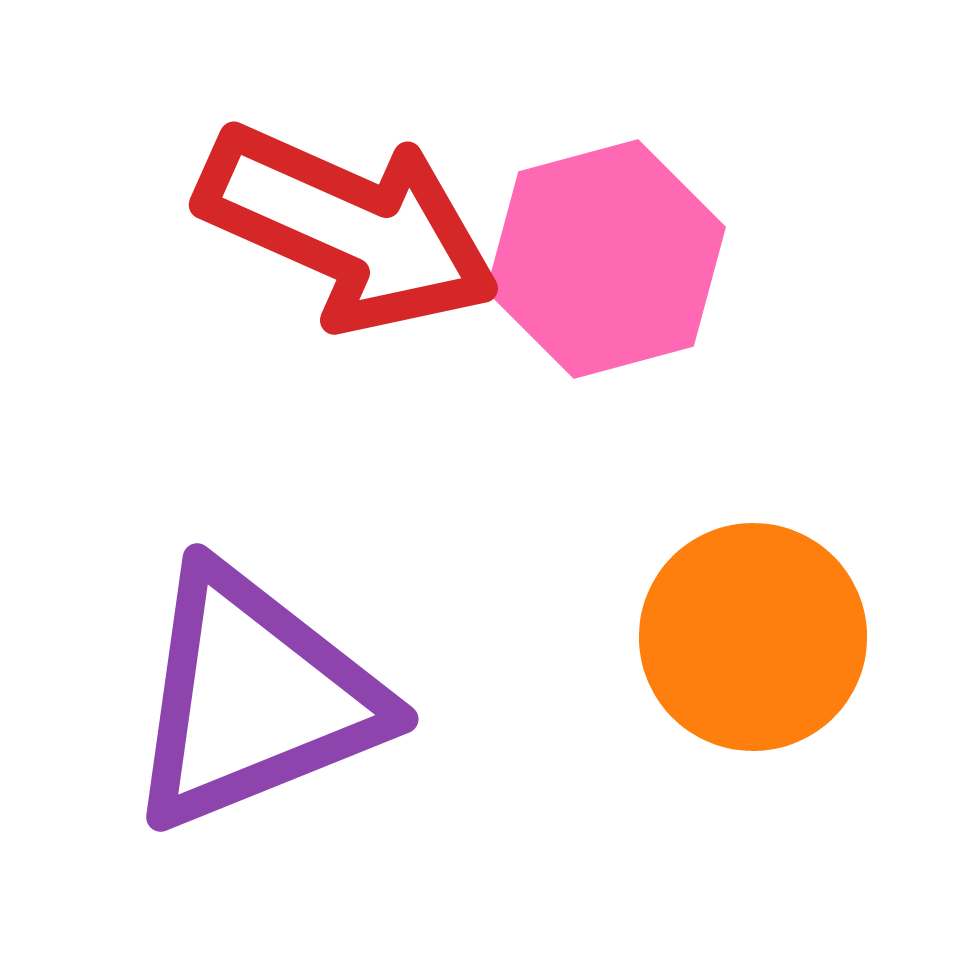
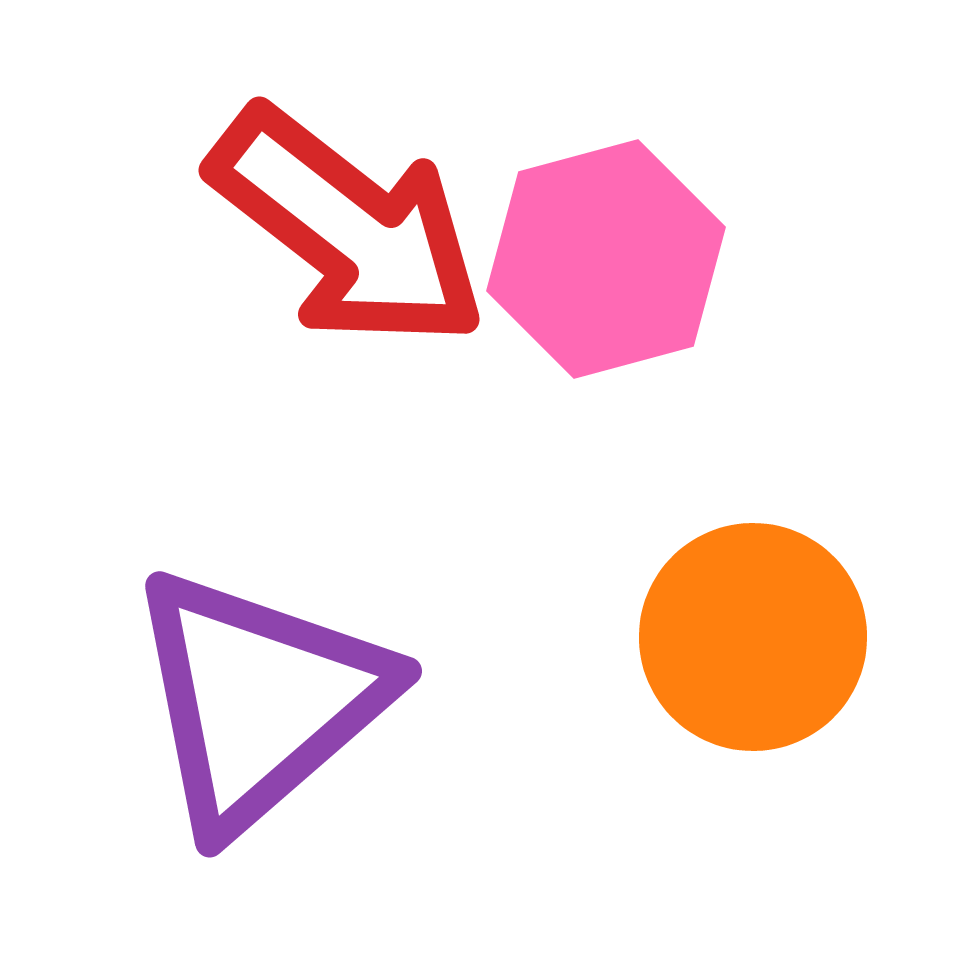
red arrow: rotated 14 degrees clockwise
purple triangle: moved 5 px right, 2 px down; rotated 19 degrees counterclockwise
